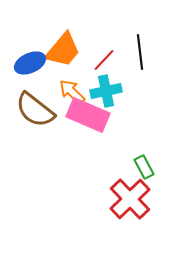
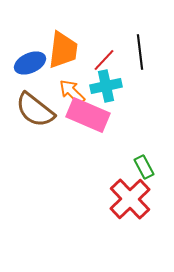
orange trapezoid: rotated 33 degrees counterclockwise
cyan cross: moved 5 px up
